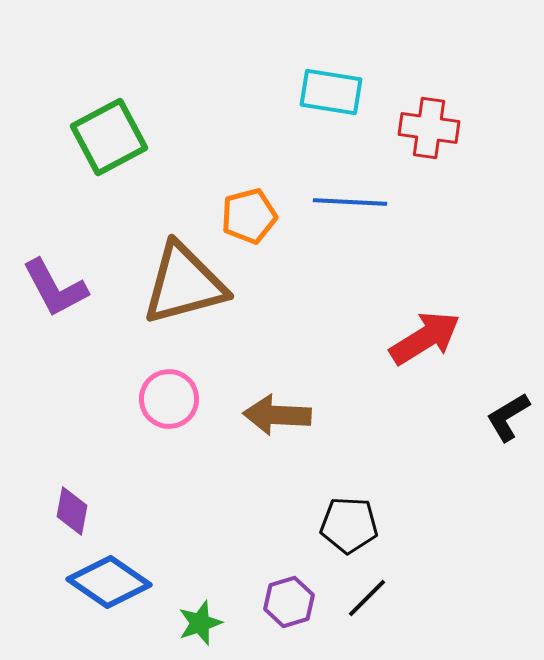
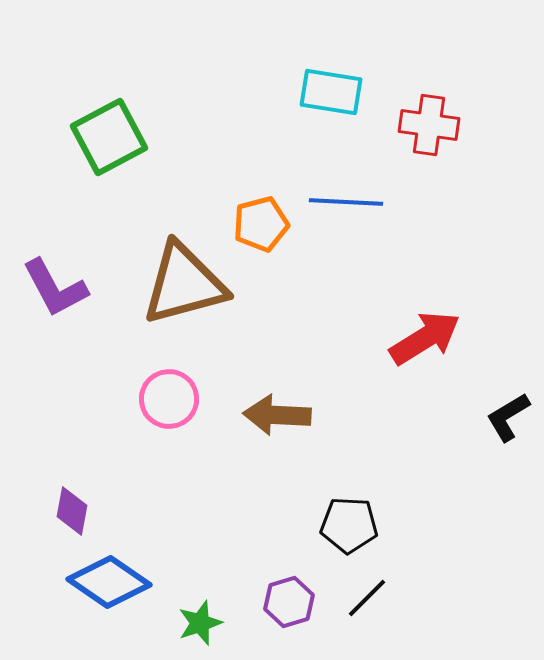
red cross: moved 3 px up
blue line: moved 4 px left
orange pentagon: moved 12 px right, 8 px down
